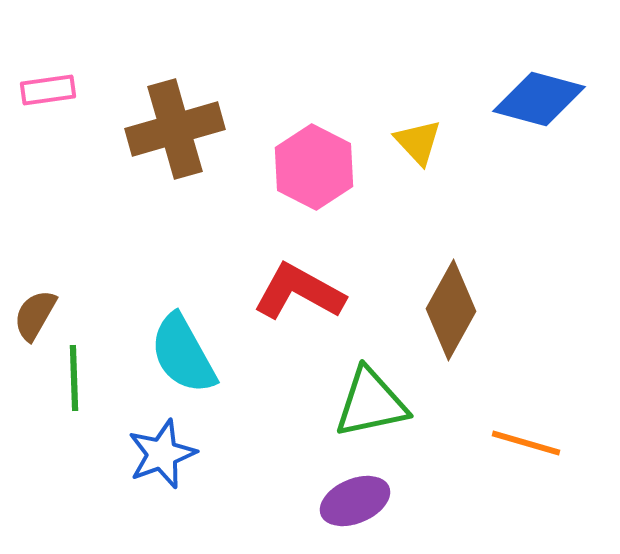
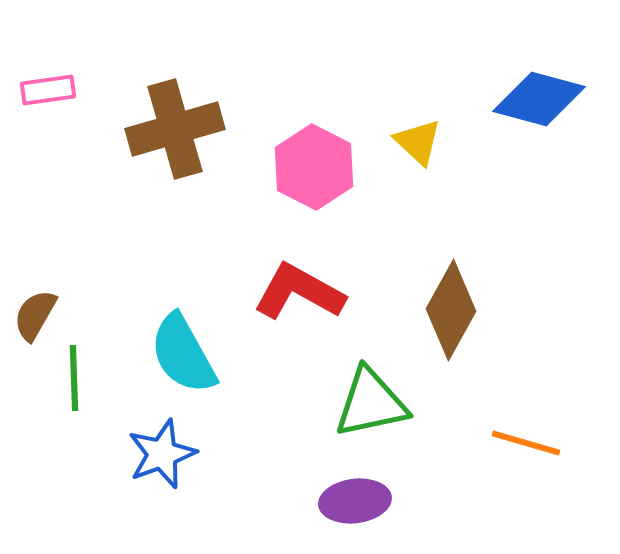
yellow triangle: rotated 4 degrees counterclockwise
purple ellipse: rotated 16 degrees clockwise
